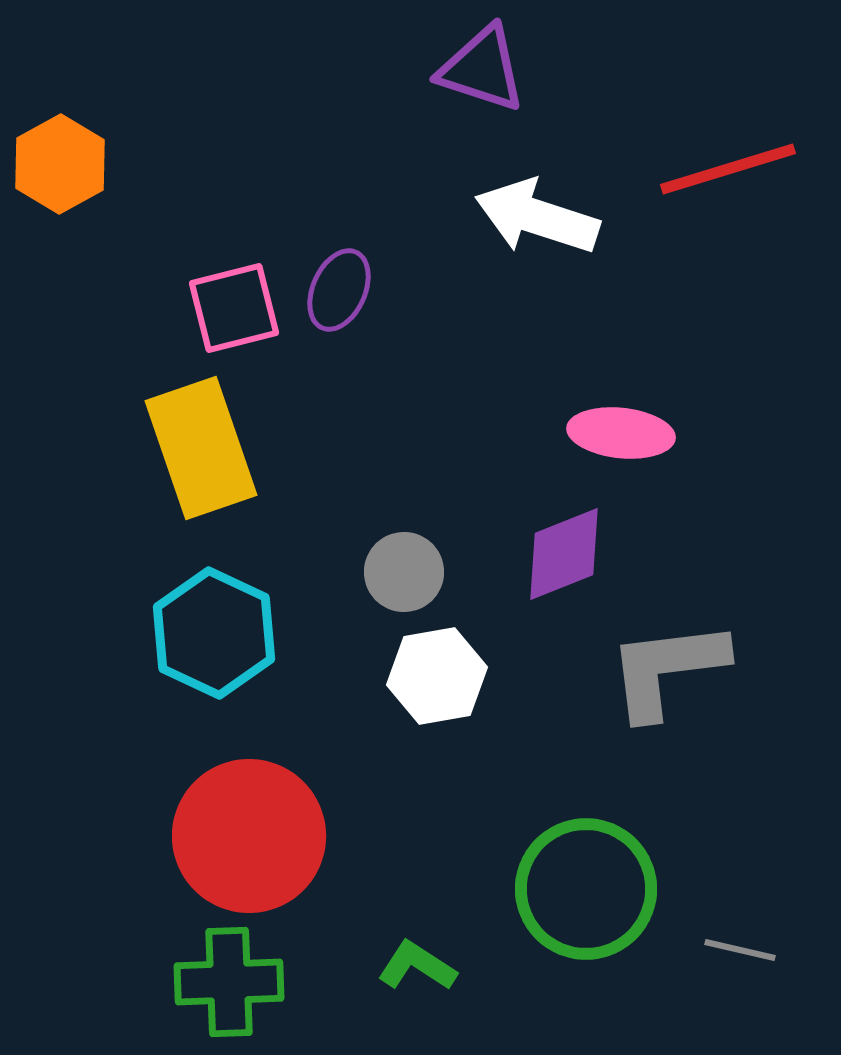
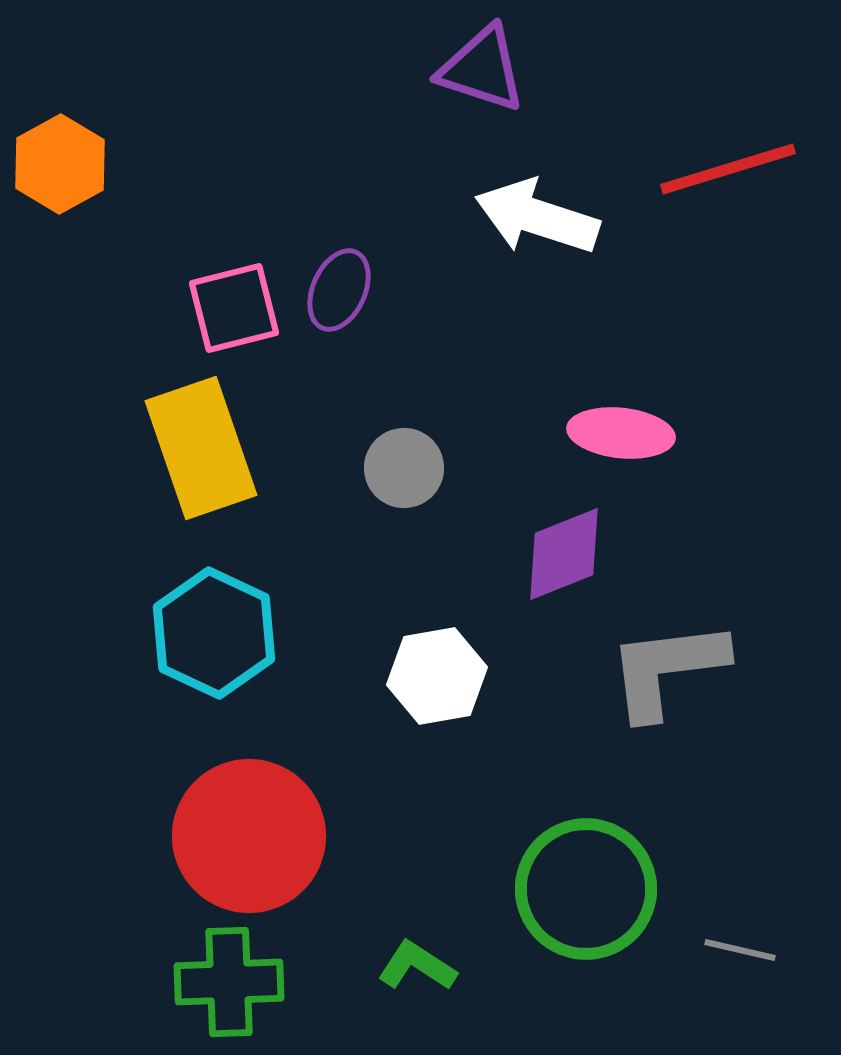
gray circle: moved 104 px up
